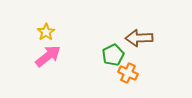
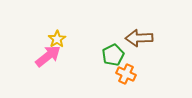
yellow star: moved 11 px right, 7 px down
orange cross: moved 2 px left, 1 px down
